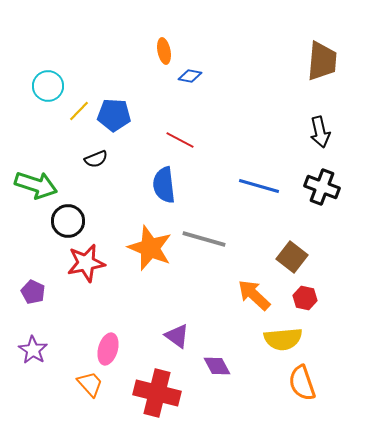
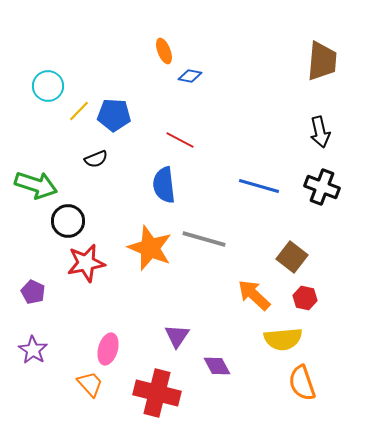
orange ellipse: rotated 10 degrees counterclockwise
purple triangle: rotated 28 degrees clockwise
